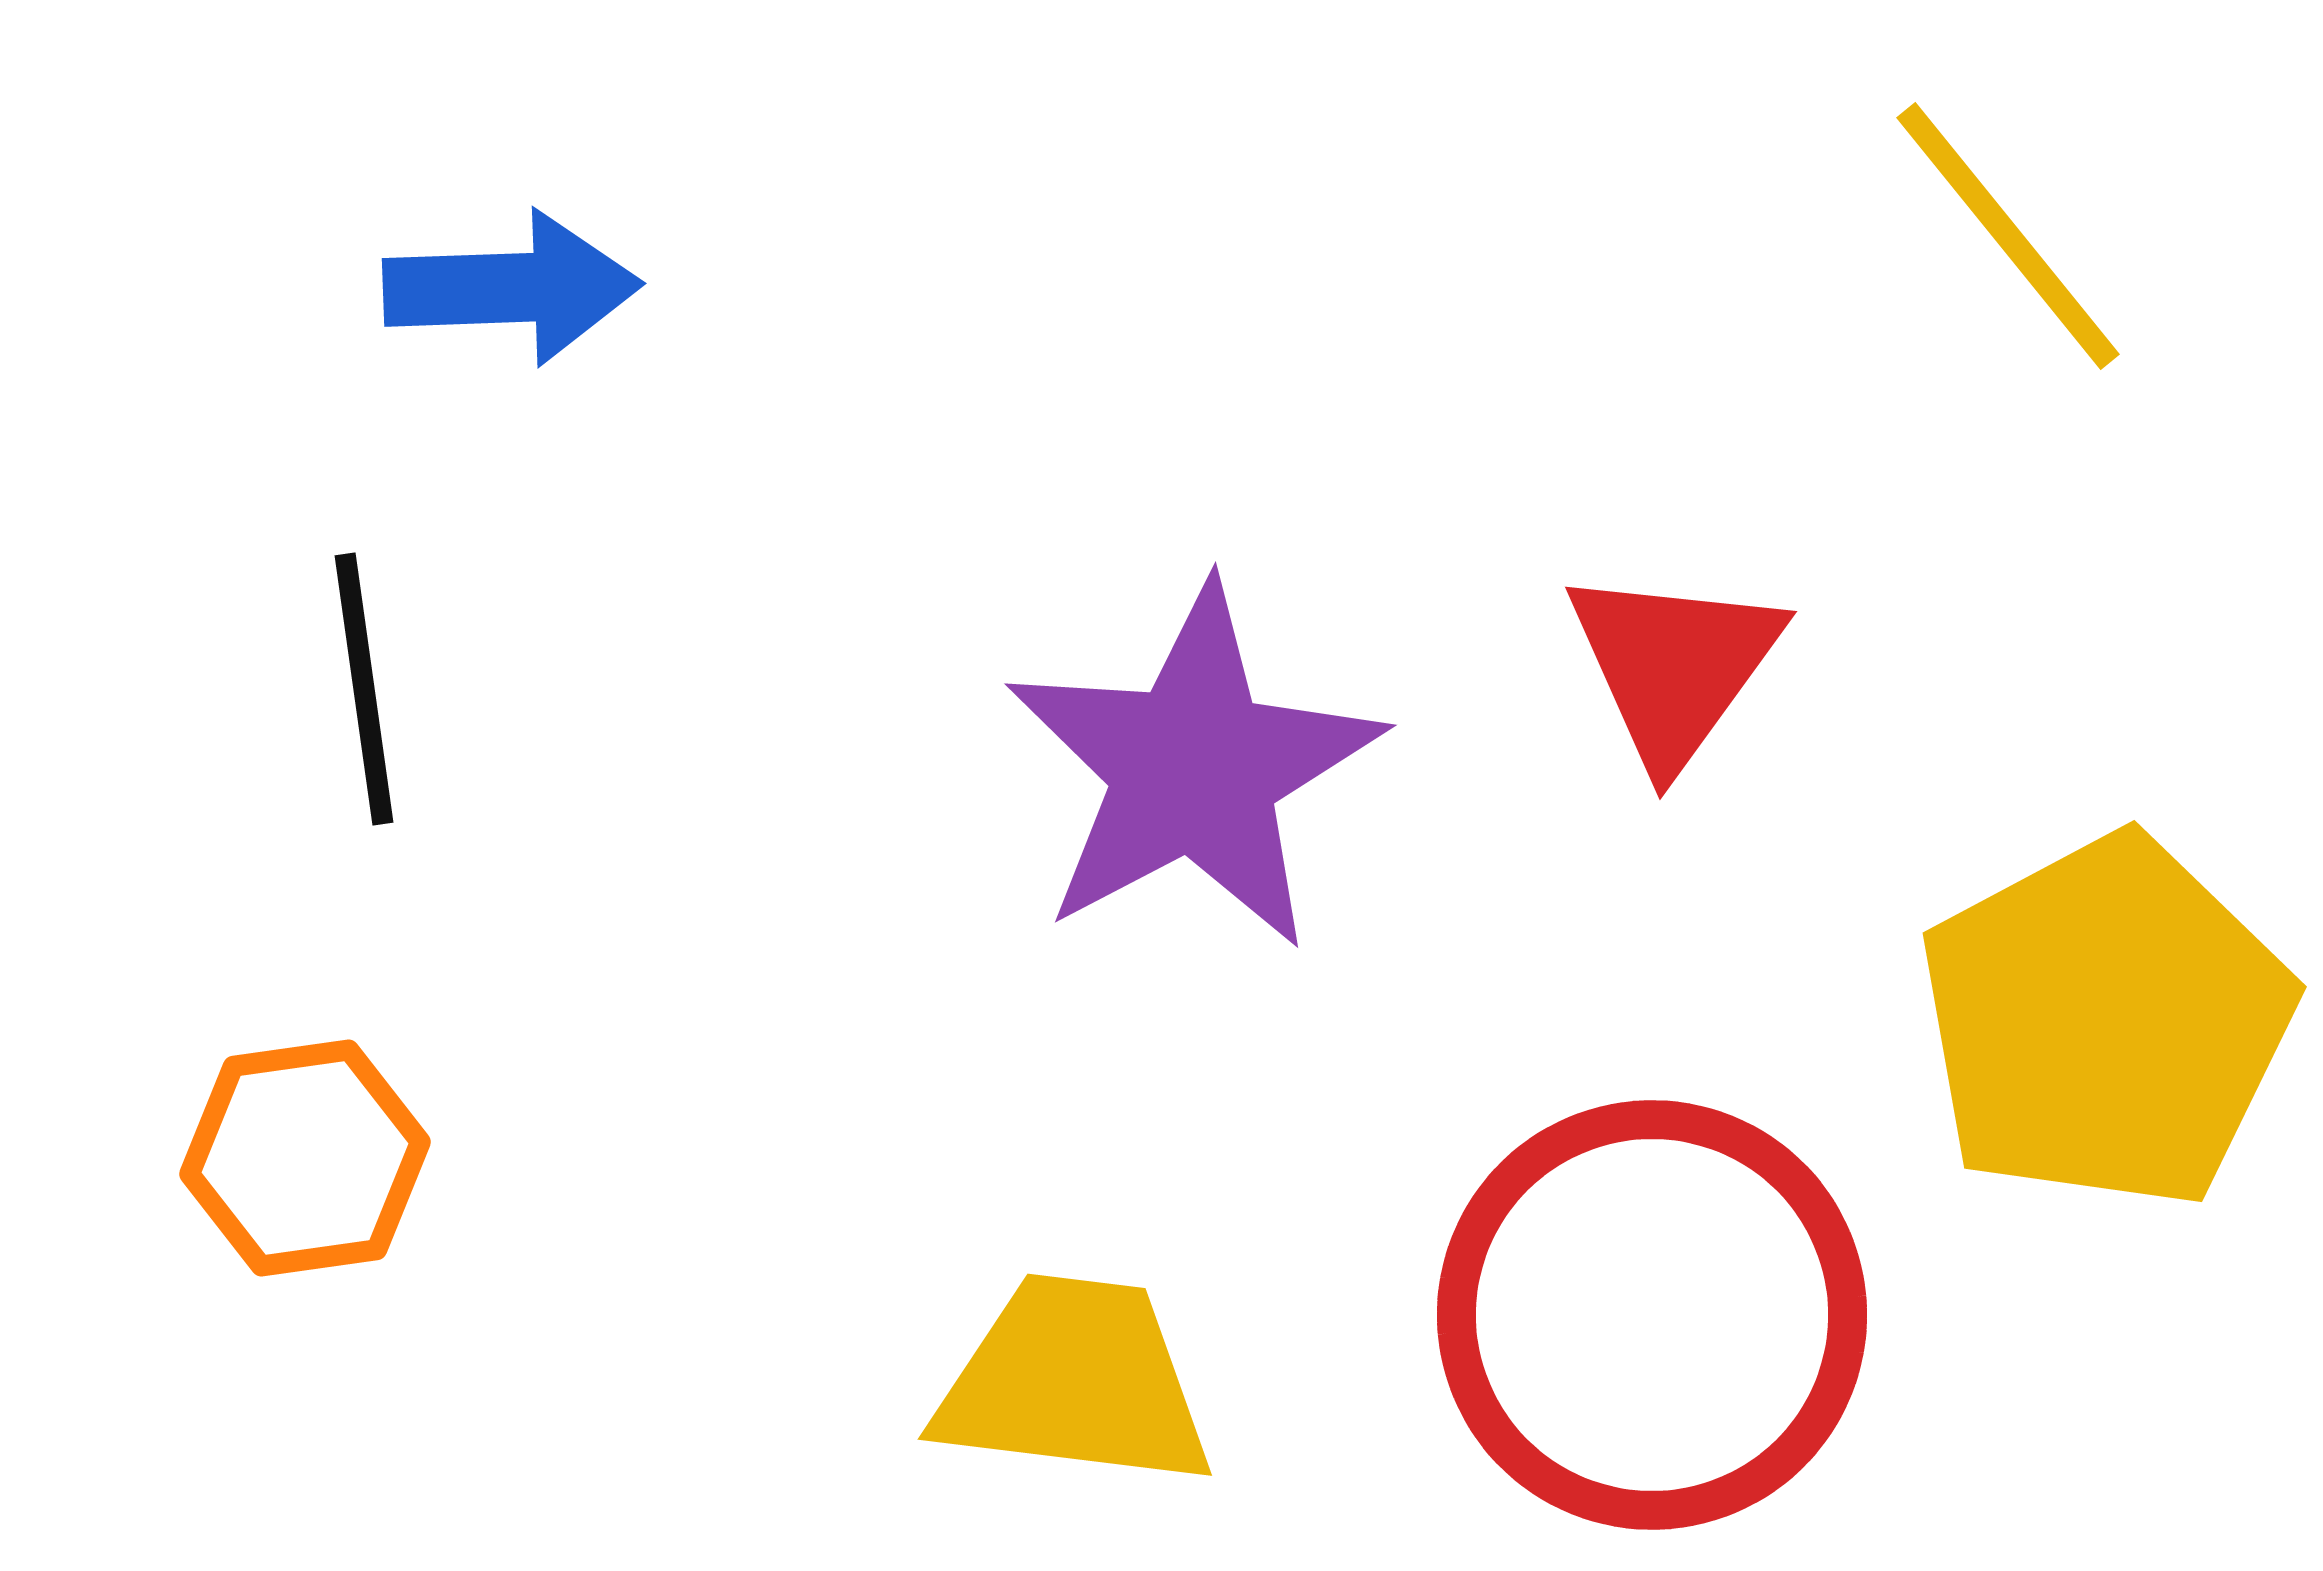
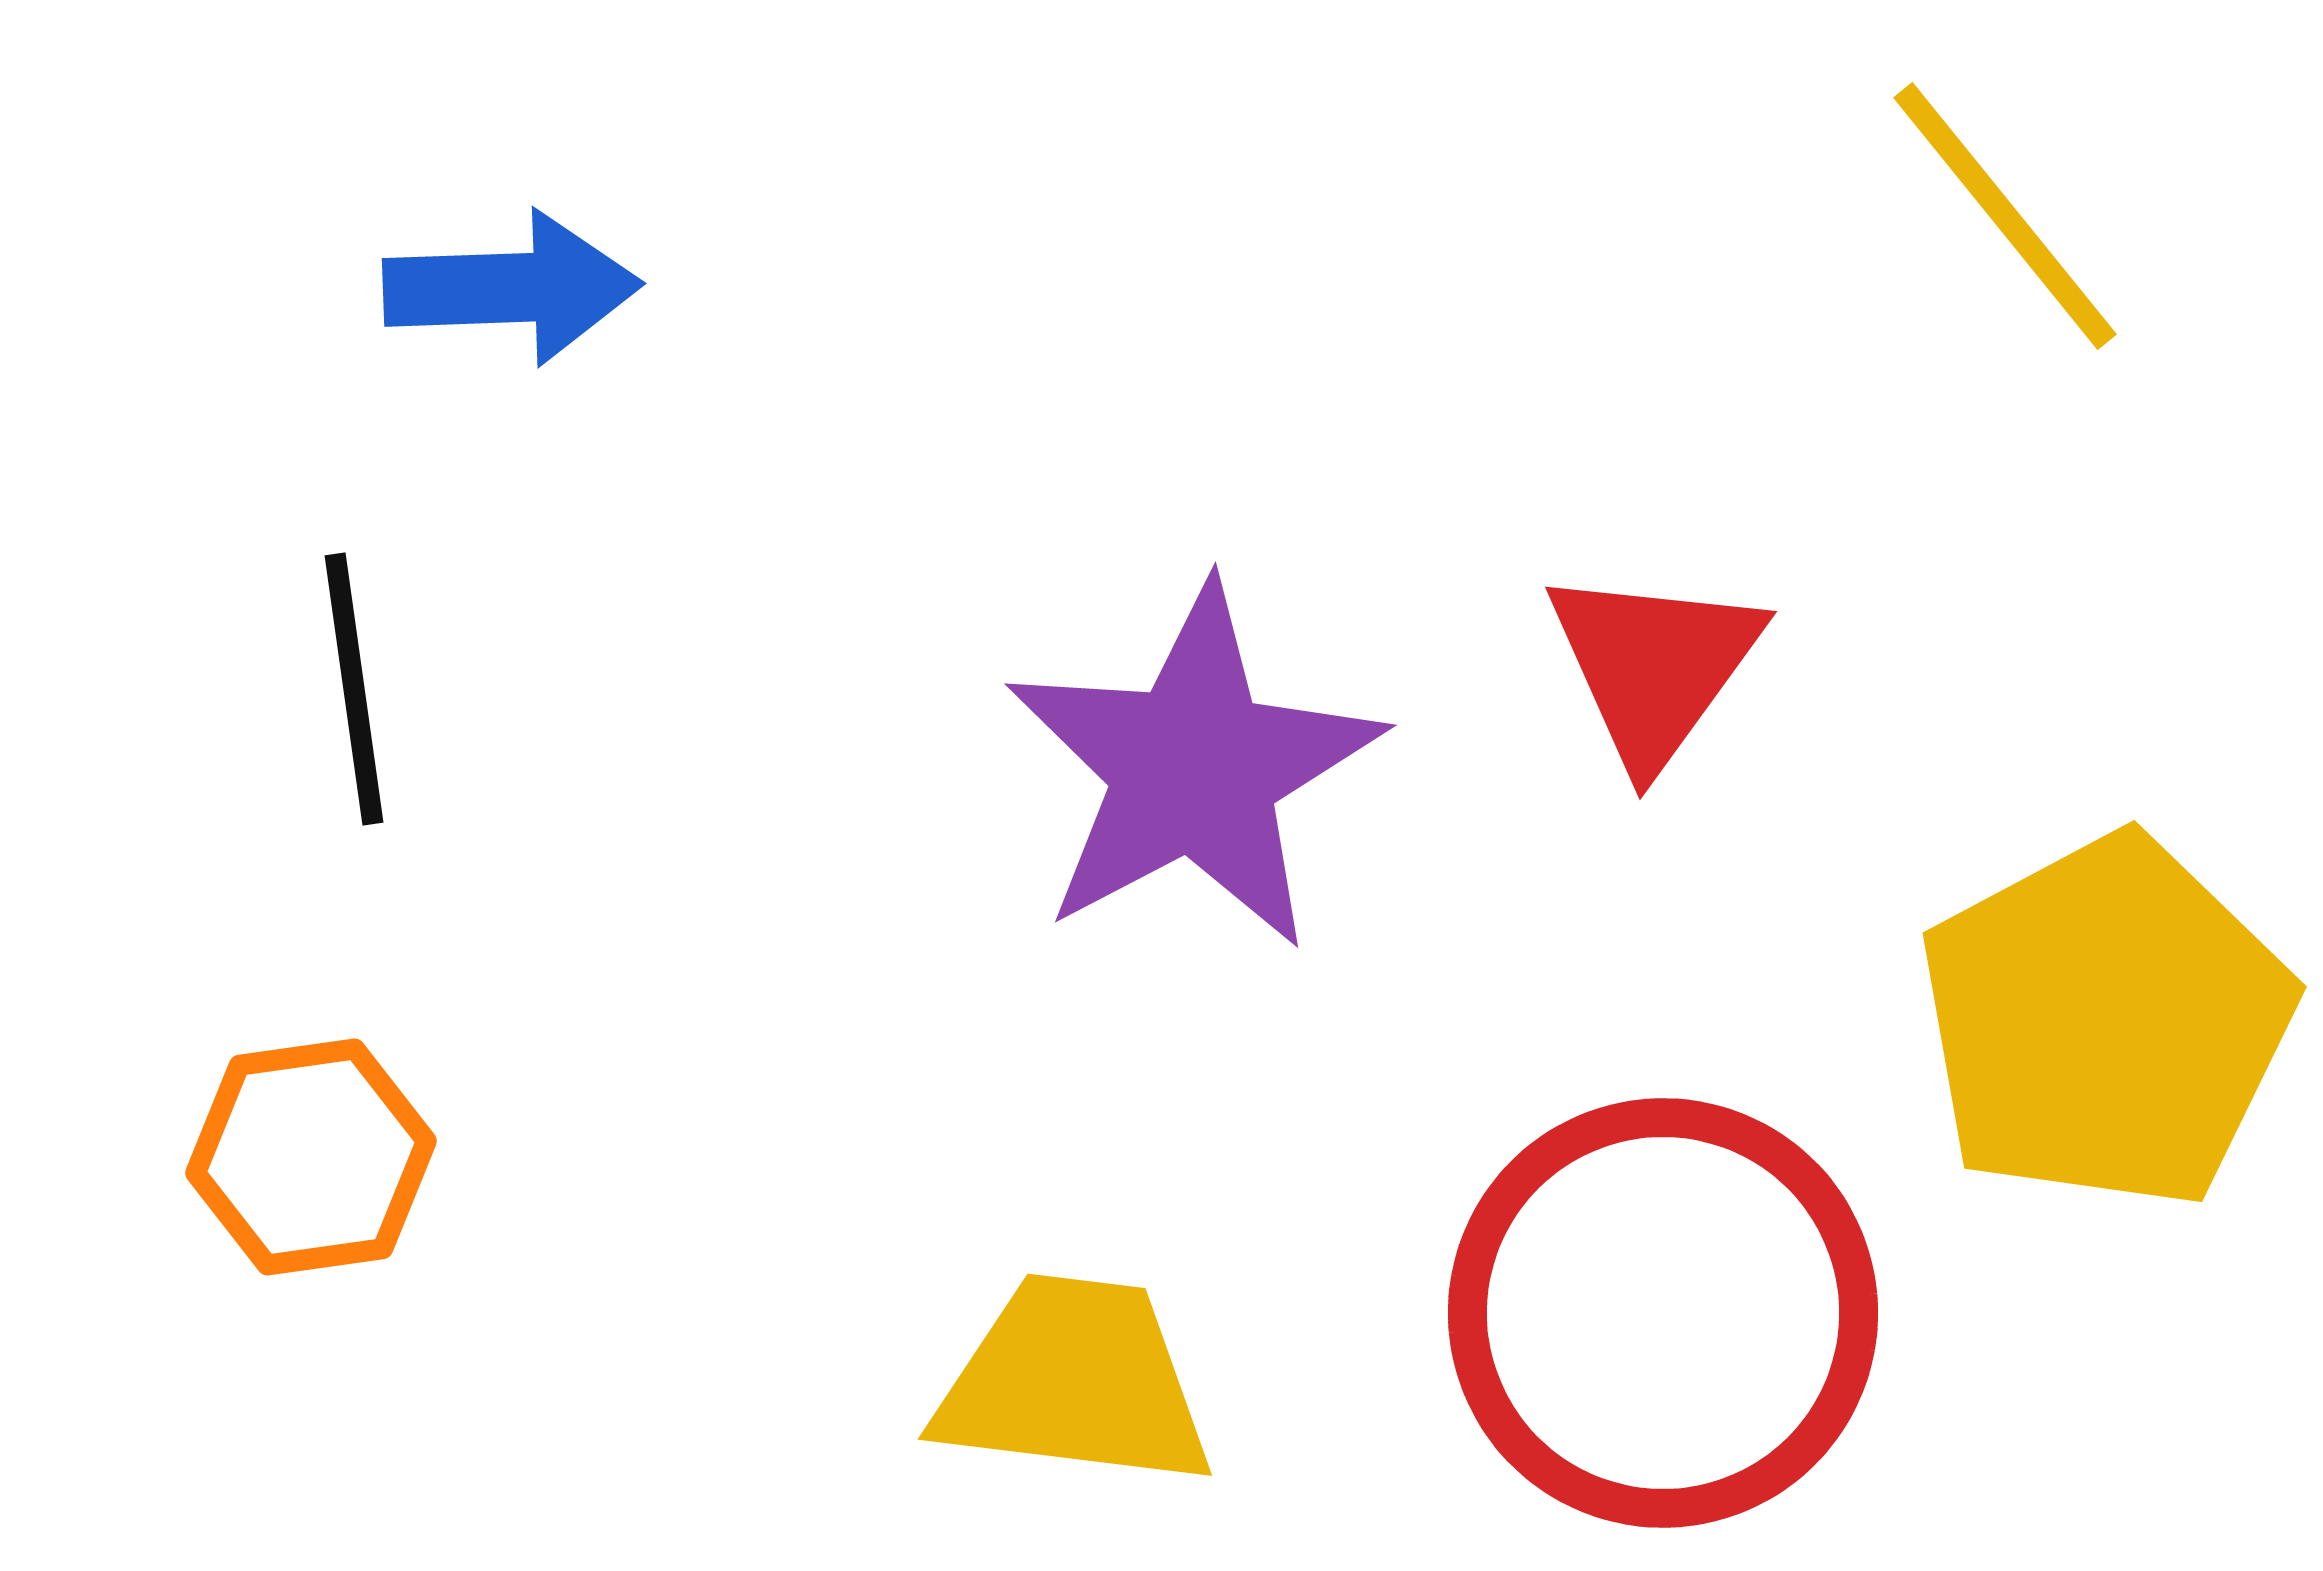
yellow line: moved 3 px left, 20 px up
red triangle: moved 20 px left
black line: moved 10 px left
orange hexagon: moved 6 px right, 1 px up
red circle: moved 11 px right, 2 px up
